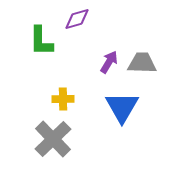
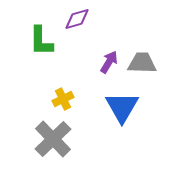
yellow cross: rotated 25 degrees counterclockwise
